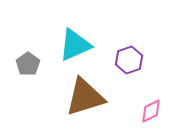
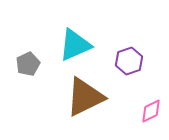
purple hexagon: moved 1 px down
gray pentagon: rotated 10 degrees clockwise
brown triangle: rotated 9 degrees counterclockwise
